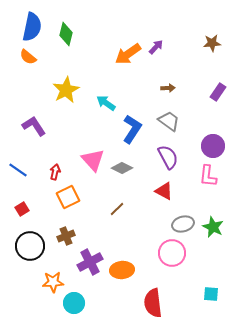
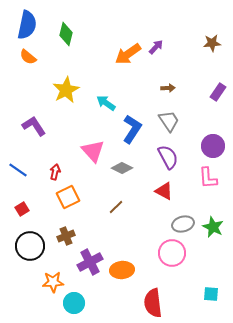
blue semicircle: moved 5 px left, 2 px up
gray trapezoid: rotated 20 degrees clockwise
pink triangle: moved 9 px up
pink L-shape: moved 2 px down; rotated 10 degrees counterclockwise
brown line: moved 1 px left, 2 px up
